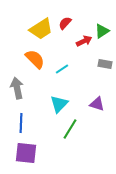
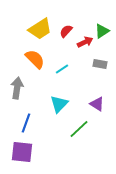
red semicircle: moved 1 px right, 8 px down
yellow trapezoid: moved 1 px left
red arrow: moved 1 px right, 1 px down
gray rectangle: moved 5 px left
gray arrow: rotated 20 degrees clockwise
purple triangle: rotated 14 degrees clockwise
blue line: moved 5 px right; rotated 18 degrees clockwise
green line: moved 9 px right; rotated 15 degrees clockwise
purple square: moved 4 px left, 1 px up
